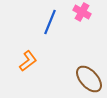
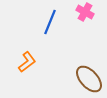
pink cross: moved 3 px right
orange L-shape: moved 1 px left, 1 px down
